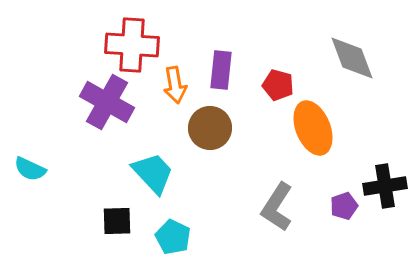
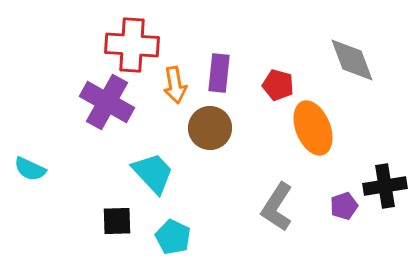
gray diamond: moved 2 px down
purple rectangle: moved 2 px left, 3 px down
